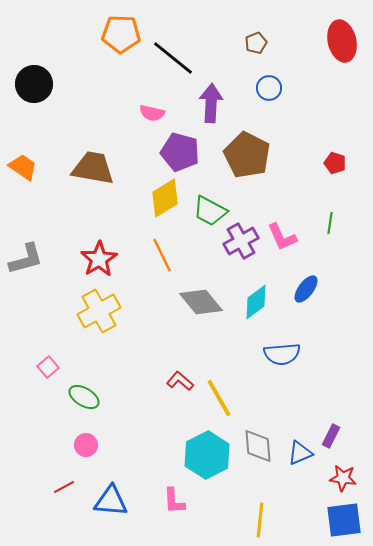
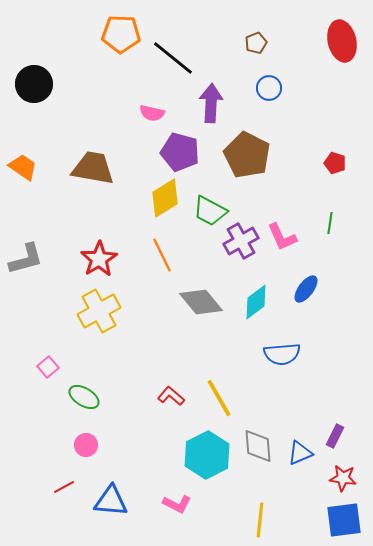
red L-shape at (180, 381): moved 9 px left, 15 px down
purple rectangle at (331, 436): moved 4 px right
pink L-shape at (174, 501): moved 3 px right, 3 px down; rotated 60 degrees counterclockwise
